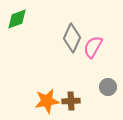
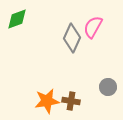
pink semicircle: moved 20 px up
brown cross: rotated 12 degrees clockwise
